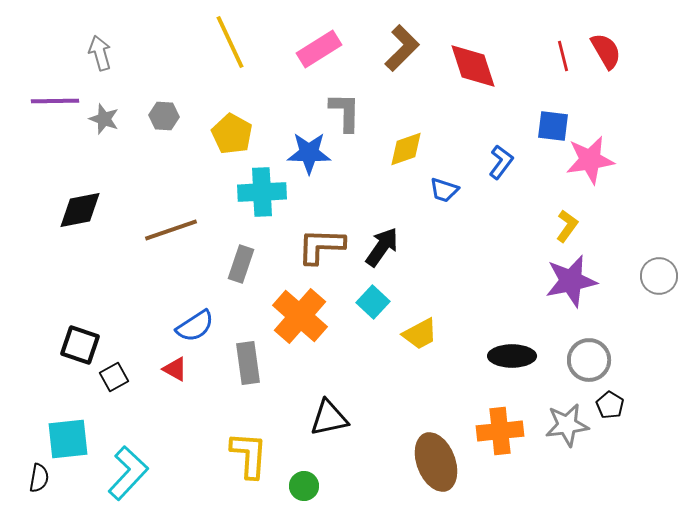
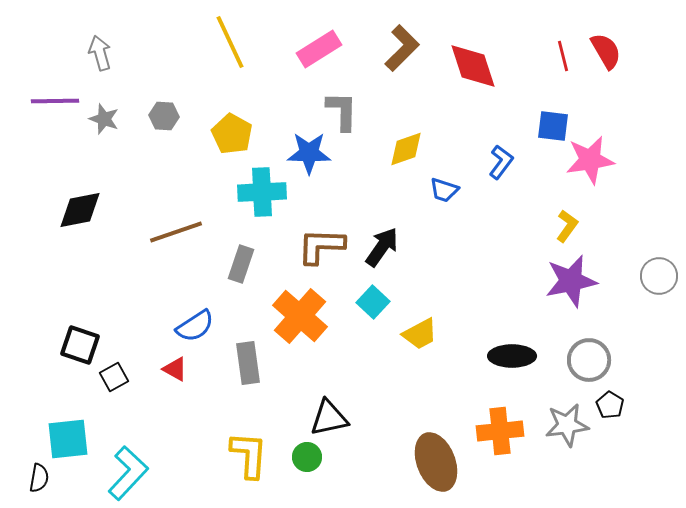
gray L-shape at (345, 112): moved 3 px left, 1 px up
brown line at (171, 230): moved 5 px right, 2 px down
green circle at (304, 486): moved 3 px right, 29 px up
